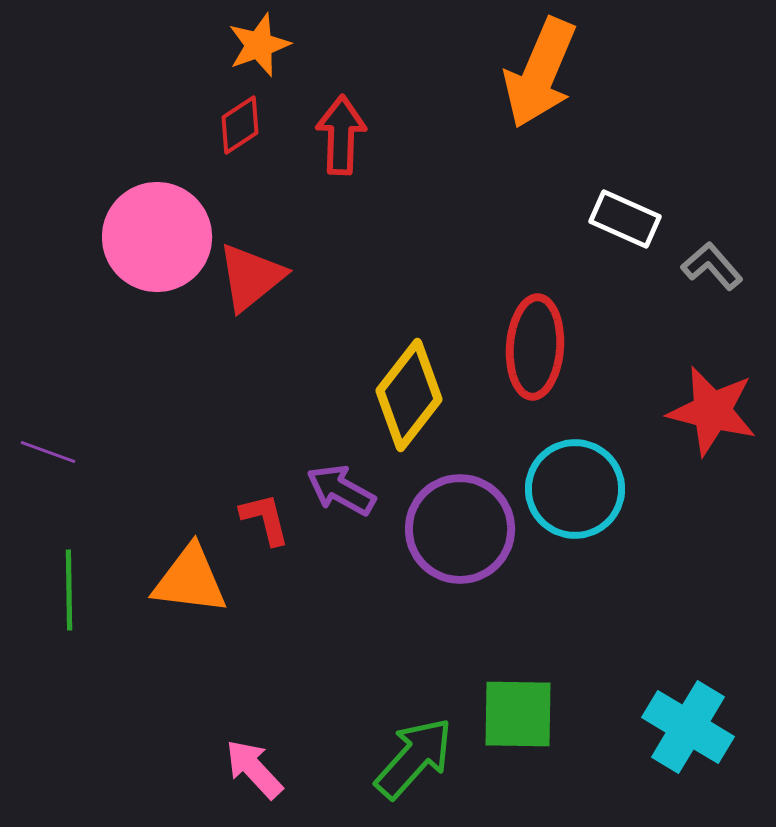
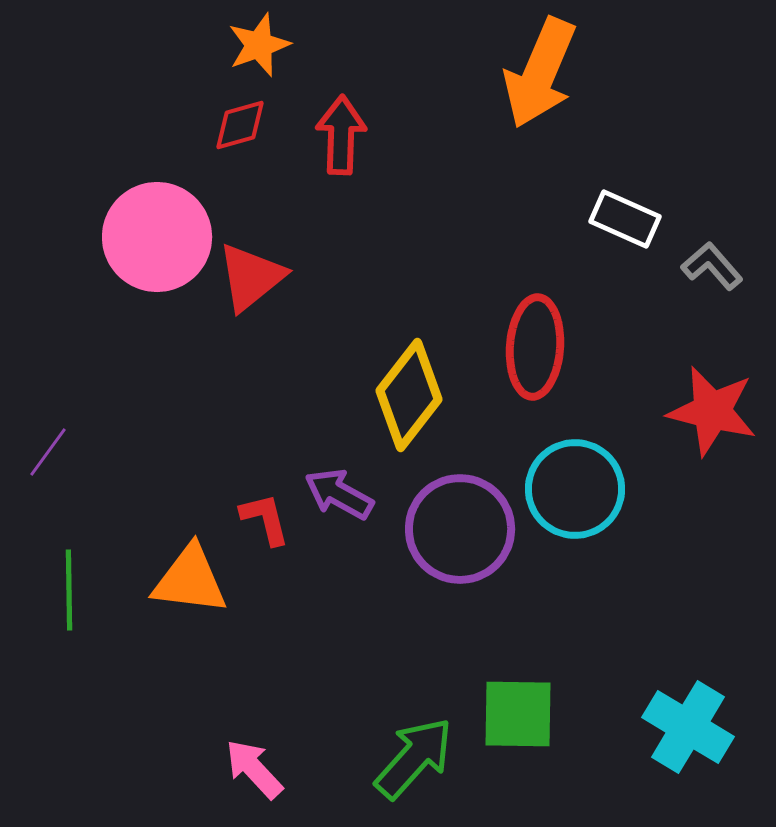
red diamond: rotated 18 degrees clockwise
purple line: rotated 74 degrees counterclockwise
purple arrow: moved 2 px left, 4 px down
